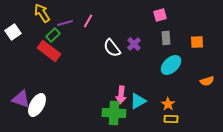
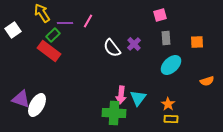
purple line: rotated 14 degrees clockwise
white square: moved 2 px up
cyan triangle: moved 3 px up; rotated 24 degrees counterclockwise
